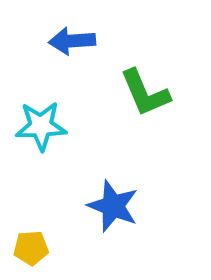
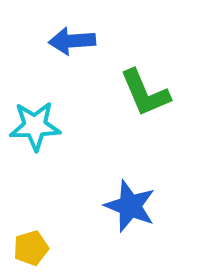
cyan star: moved 6 px left
blue star: moved 17 px right
yellow pentagon: rotated 12 degrees counterclockwise
